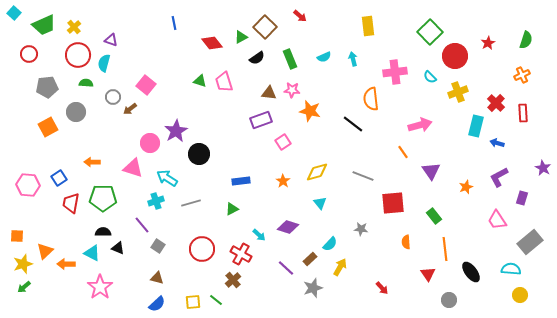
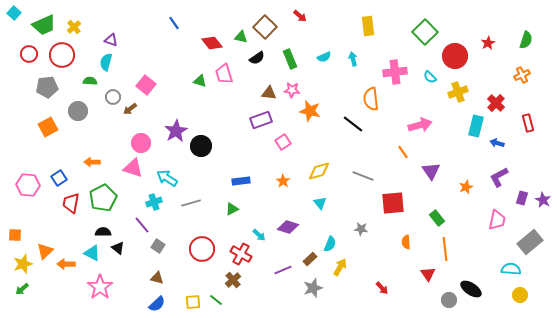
blue line at (174, 23): rotated 24 degrees counterclockwise
green square at (430, 32): moved 5 px left
green triangle at (241, 37): rotated 40 degrees clockwise
red circle at (78, 55): moved 16 px left
cyan semicircle at (104, 63): moved 2 px right, 1 px up
pink trapezoid at (224, 82): moved 8 px up
green semicircle at (86, 83): moved 4 px right, 2 px up
gray circle at (76, 112): moved 2 px right, 1 px up
red rectangle at (523, 113): moved 5 px right, 10 px down; rotated 12 degrees counterclockwise
pink circle at (150, 143): moved 9 px left
black circle at (199, 154): moved 2 px right, 8 px up
purple star at (543, 168): moved 32 px down
yellow diamond at (317, 172): moved 2 px right, 1 px up
green pentagon at (103, 198): rotated 28 degrees counterclockwise
cyan cross at (156, 201): moved 2 px left, 1 px down
green rectangle at (434, 216): moved 3 px right, 2 px down
pink trapezoid at (497, 220): rotated 135 degrees counterclockwise
orange square at (17, 236): moved 2 px left, 1 px up
cyan semicircle at (330, 244): rotated 21 degrees counterclockwise
black triangle at (118, 248): rotated 16 degrees clockwise
purple line at (286, 268): moved 3 px left, 2 px down; rotated 66 degrees counterclockwise
black ellipse at (471, 272): moved 17 px down; rotated 20 degrees counterclockwise
green arrow at (24, 287): moved 2 px left, 2 px down
